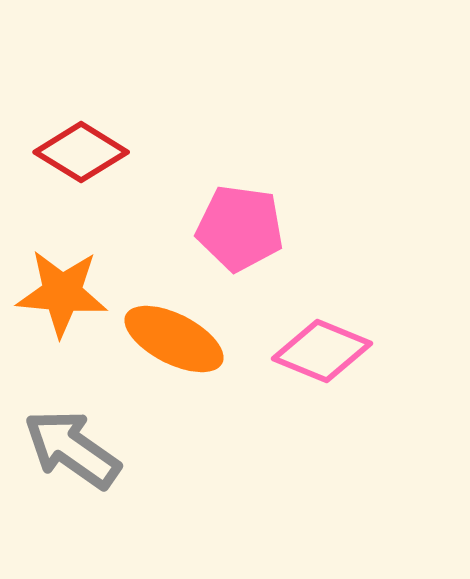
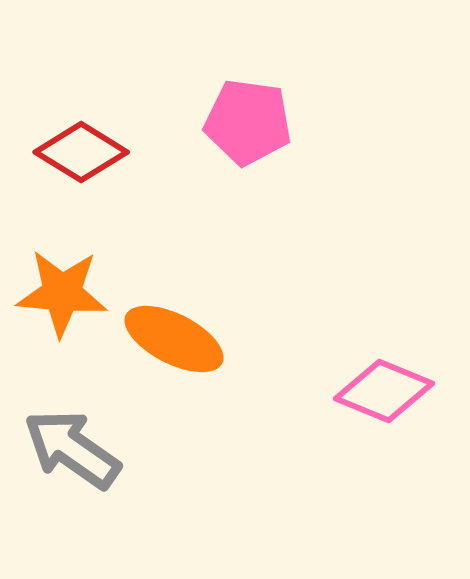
pink pentagon: moved 8 px right, 106 px up
pink diamond: moved 62 px right, 40 px down
